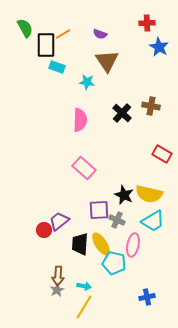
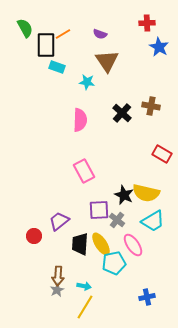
pink rectangle: moved 3 px down; rotated 20 degrees clockwise
yellow semicircle: moved 3 px left, 1 px up
gray cross: rotated 14 degrees clockwise
red circle: moved 10 px left, 6 px down
pink ellipse: rotated 45 degrees counterclockwise
cyan pentagon: rotated 25 degrees counterclockwise
yellow line: moved 1 px right
